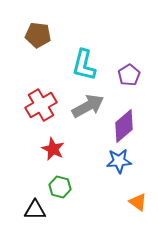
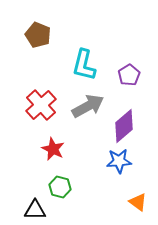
brown pentagon: rotated 15 degrees clockwise
red cross: rotated 12 degrees counterclockwise
